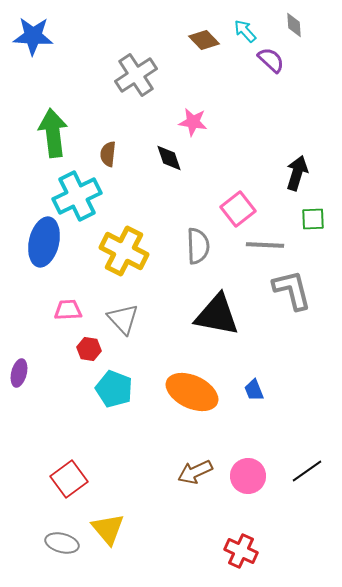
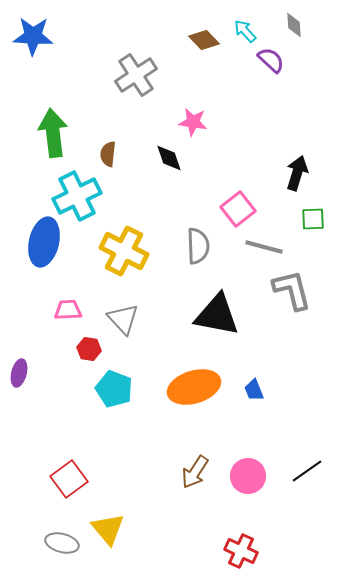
gray line: moved 1 px left, 2 px down; rotated 12 degrees clockwise
orange ellipse: moved 2 px right, 5 px up; rotated 42 degrees counterclockwise
brown arrow: rotated 32 degrees counterclockwise
